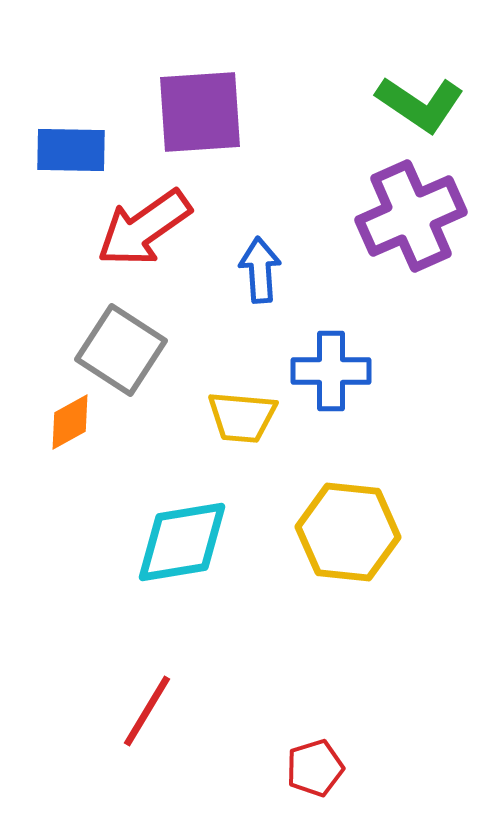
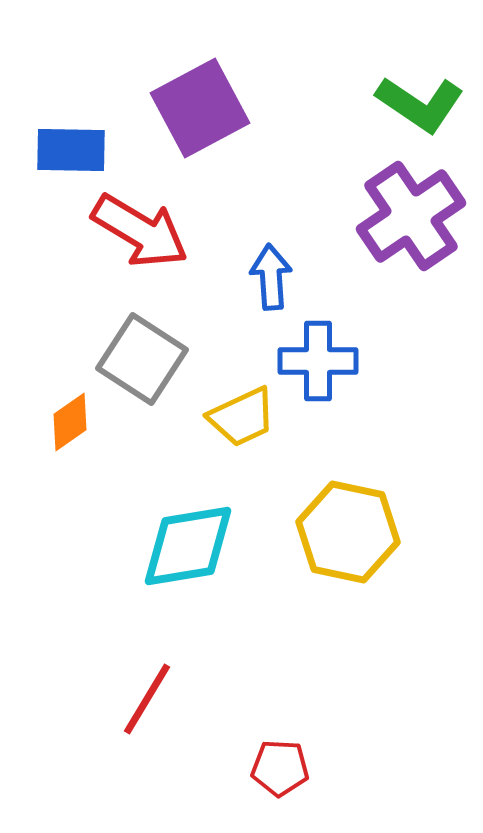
purple square: moved 4 px up; rotated 24 degrees counterclockwise
purple cross: rotated 10 degrees counterclockwise
red arrow: moved 4 px left, 3 px down; rotated 114 degrees counterclockwise
blue arrow: moved 11 px right, 7 px down
gray square: moved 21 px right, 9 px down
blue cross: moved 13 px left, 10 px up
yellow trapezoid: rotated 30 degrees counterclockwise
orange diamond: rotated 6 degrees counterclockwise
yellow hexagon: rotated 6 degrees clockwise
cyan diamond: moved 6 px right, 4 px down
red line: moved 12 px up
red pentagon: moved 35 px left; rotated 20 degrees clockwise
